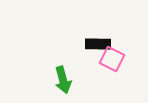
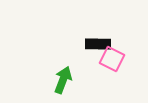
green arrow: rotated 144 degrees counterclockwise
